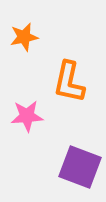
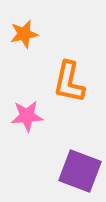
orange star: moved 3 px up
purple square: moved 4 px down
